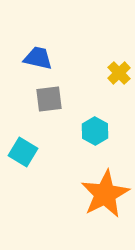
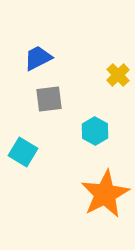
blue trapezoid: rotated 40 degrees counterclockwise
yellow cross: moved 1 px left, 2 px down
